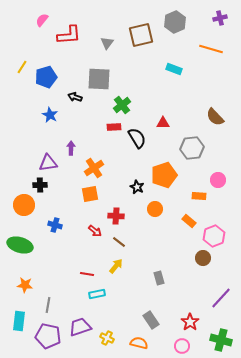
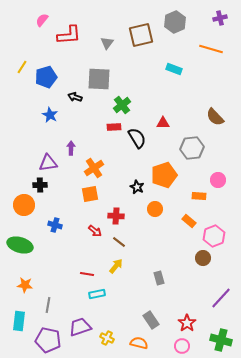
red star at (190, 322): moved 3 px left, 1 px down
purple pentagon at (48, 336): moved 4 px down
